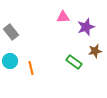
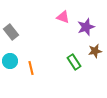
pink triangle: rotated 24 degrees clockwise
green rectangle: rotated 21 degrees clockwise
